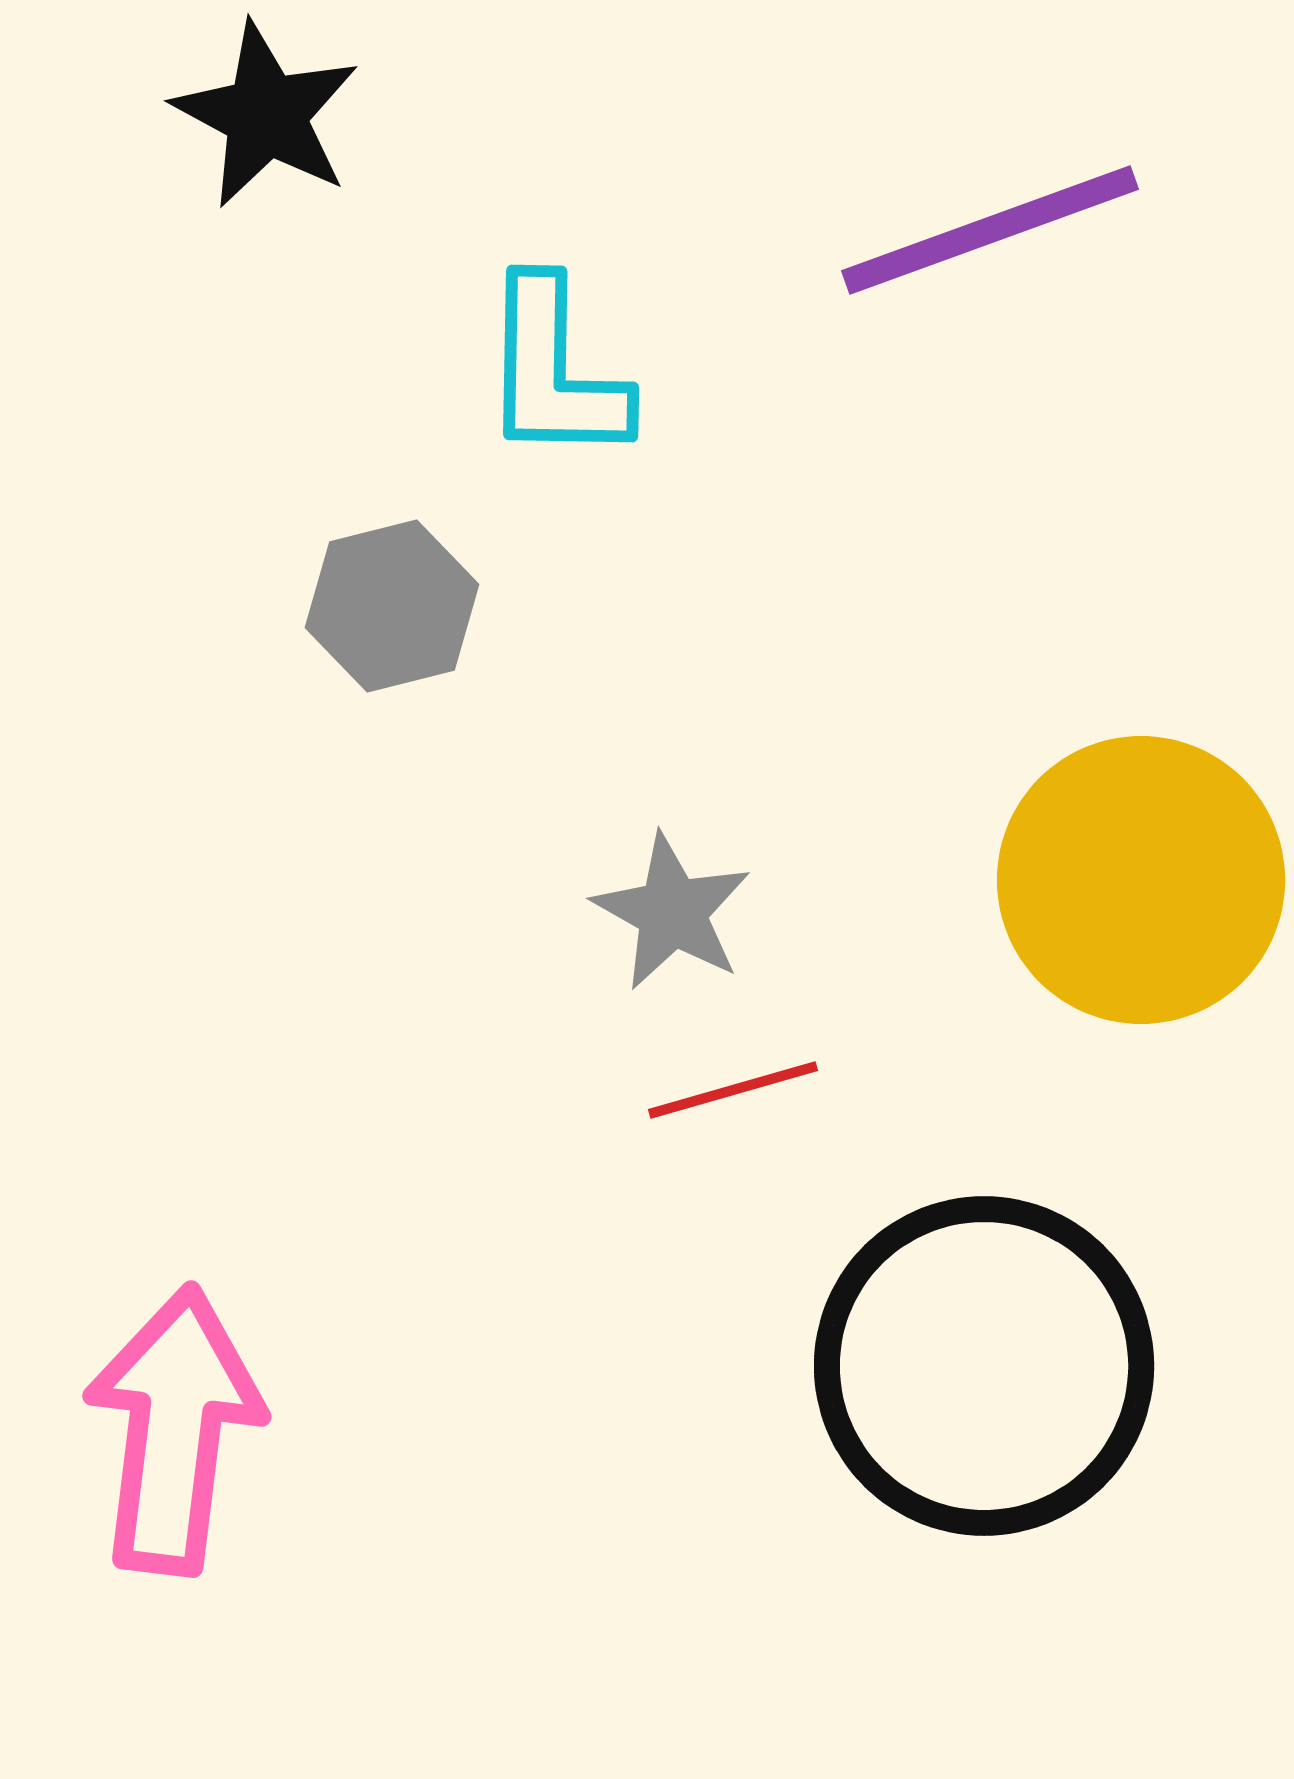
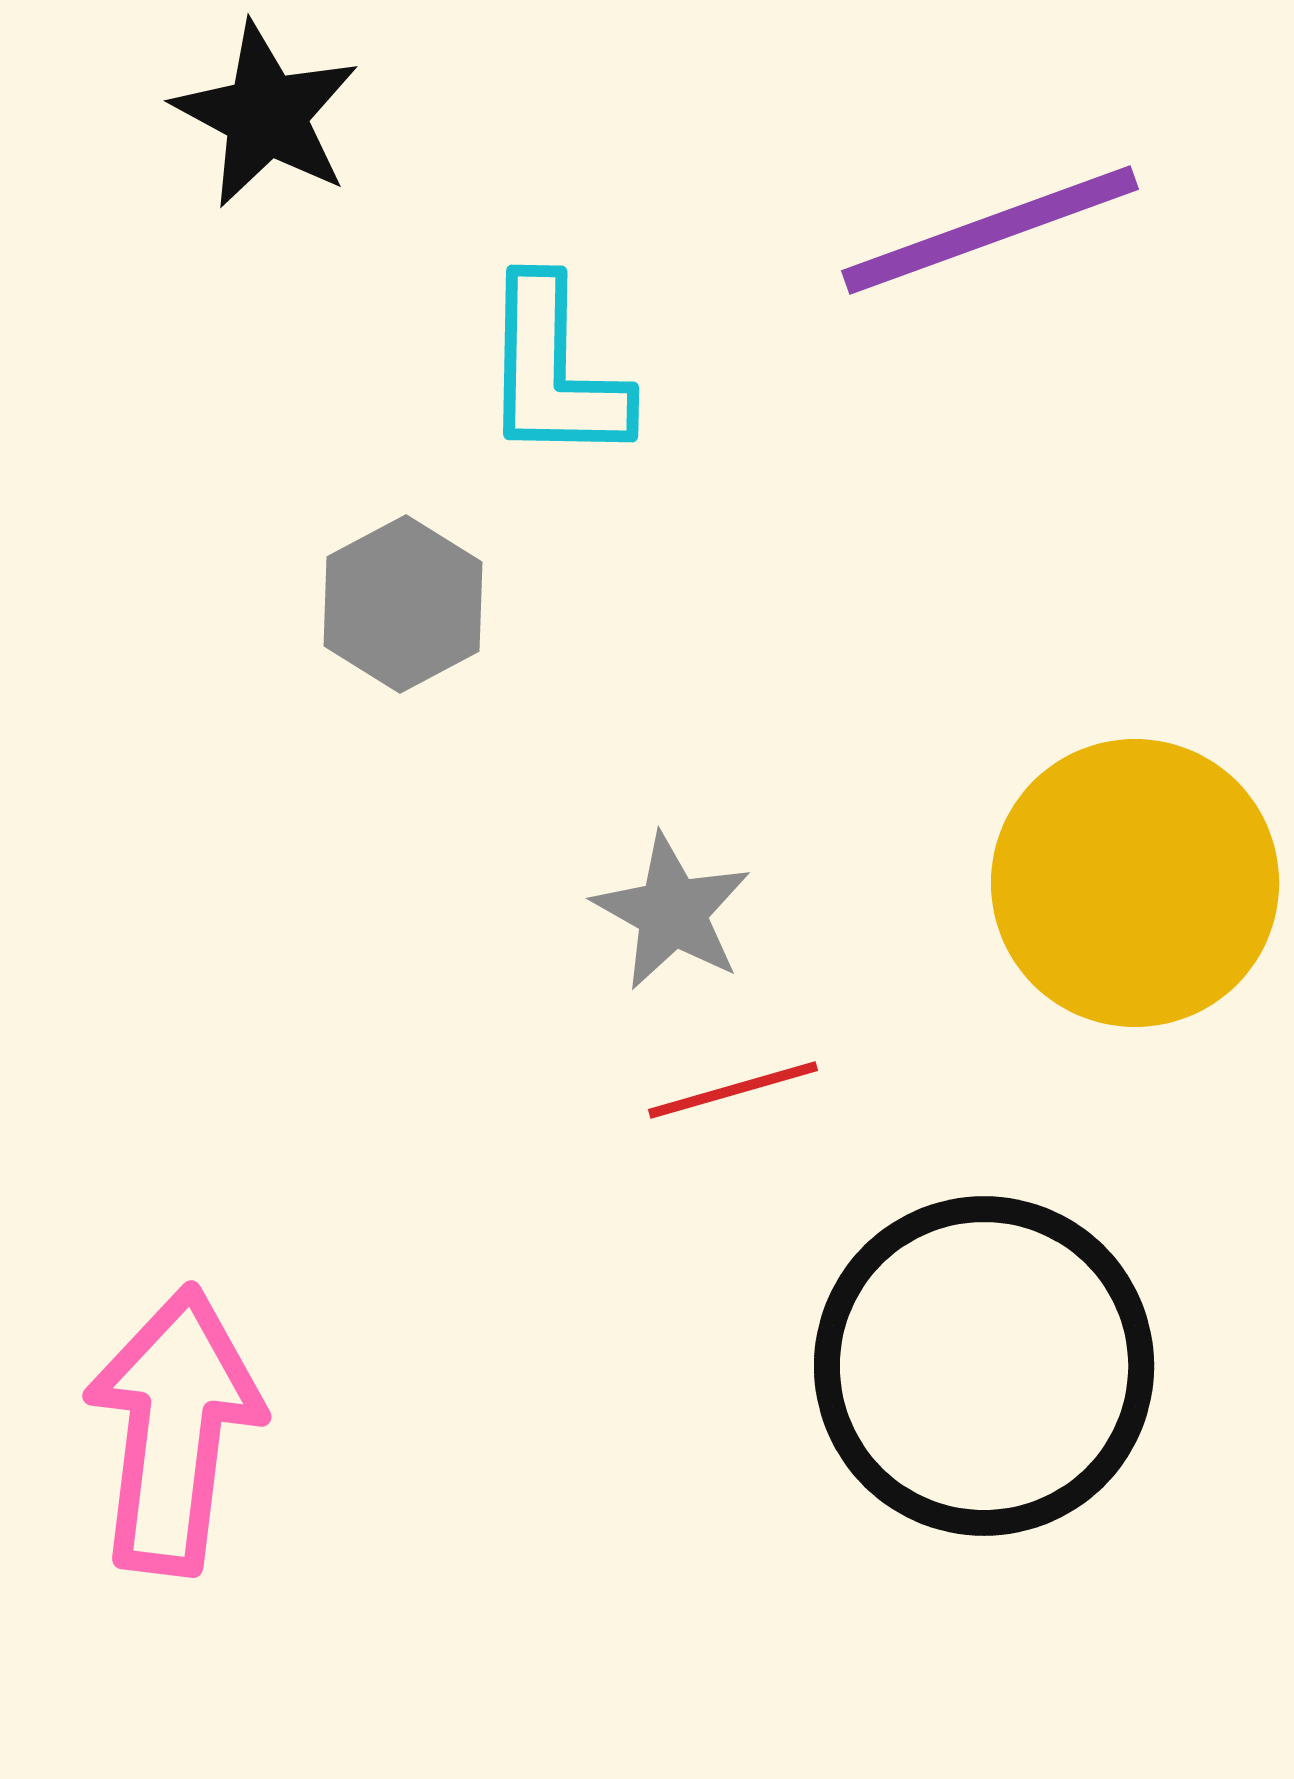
gray hexagon: moved 11 px right, 2 px up; rotated 14 degrees counterclockwise
yellow circle: moved 6 px left, 3 px down
